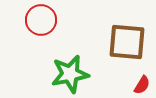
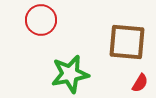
red semicircle: moved 2 px left, 2 px up
